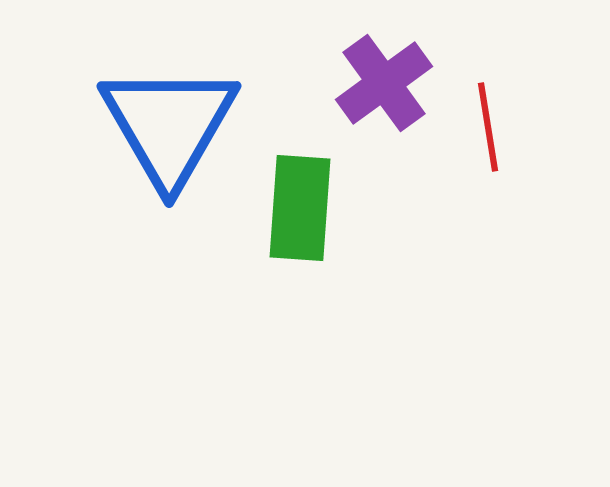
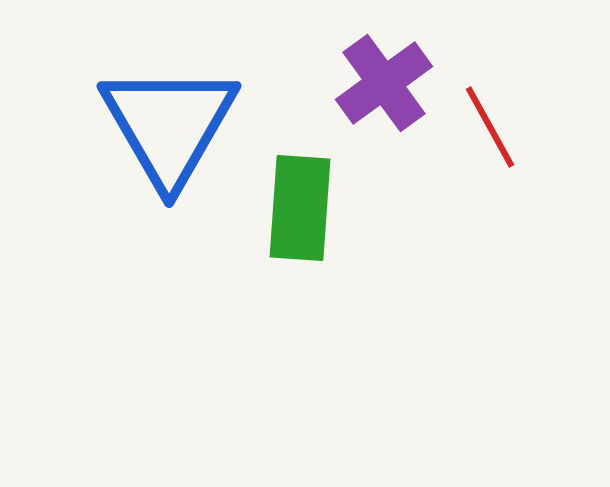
red line: moved 2 px right; rotated 20 degrees counterclockwise
